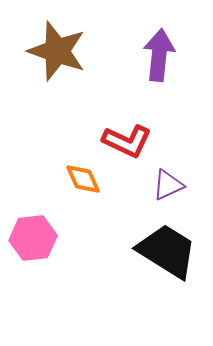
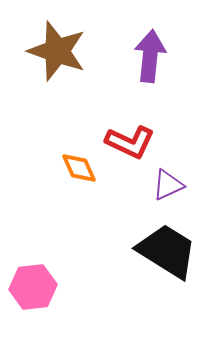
purple arrow: moved 9 px left, 1 px down
red L-shape: moved 3 px right, 1 px down
orange diamond: moved 4 px left, 11 px up
pink hexagon: moved 49 px down
